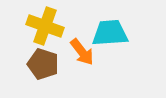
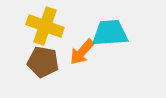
orange arrow: rotated 80 degrees clockwise
brown pentagon: moved 2 px up; rotated 8 degrees counterclockwise
